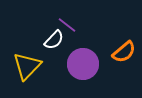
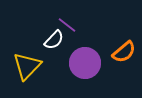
purple circle: moved 2 px right, 1 px up
